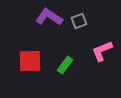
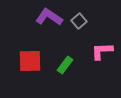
gray square: rotated 21 degrees counterclockwise
pink L-shape: rotated 20 degrees clockwise
